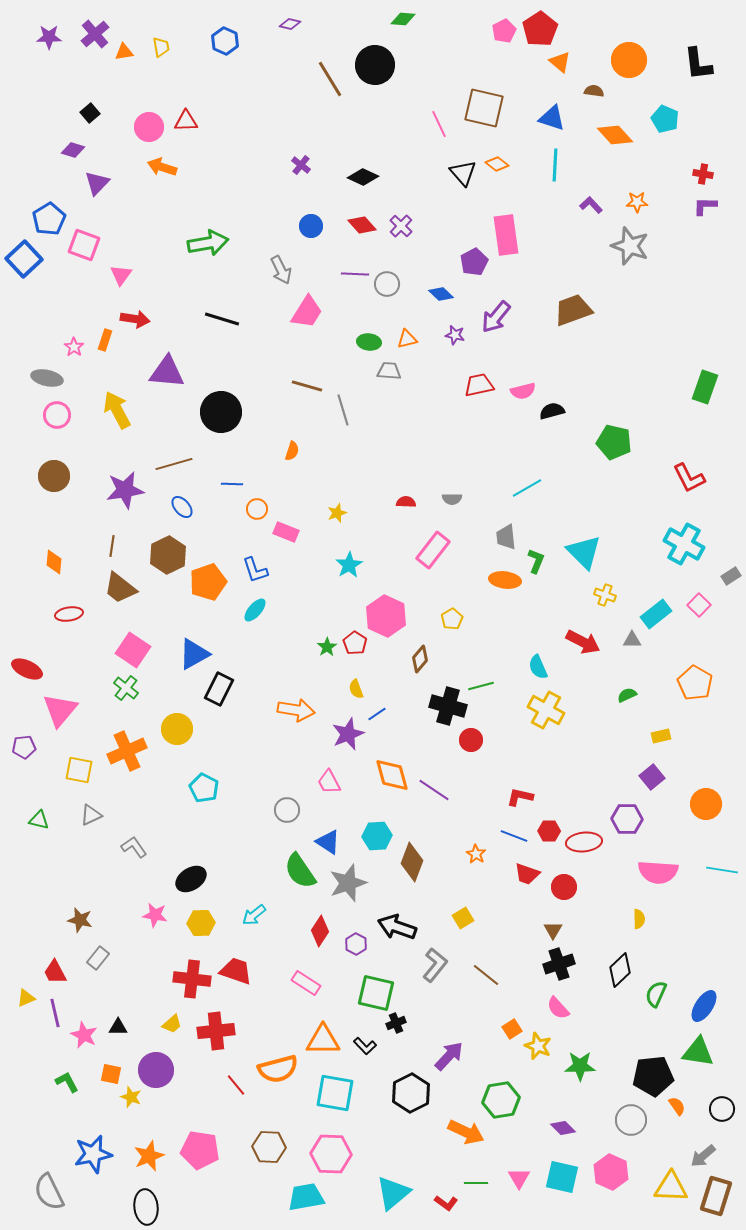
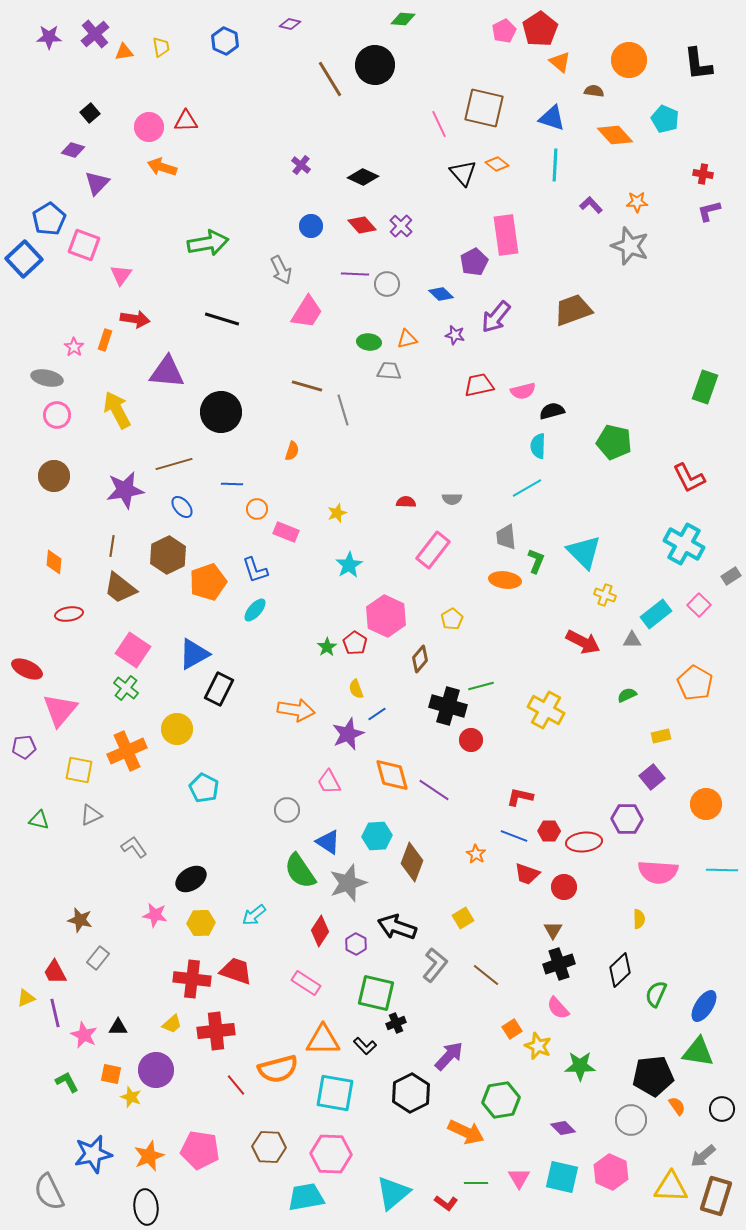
purple L-shape at (705, 206): moved 4 px right, 5 px down; rotated 15 degrees counterclockwise
cyan semicircle at (538, 667): moved 221 px up; rotated 25 degrees clockwise
cyan line at (722, 870): rotated 8 degrees counterclockwise
